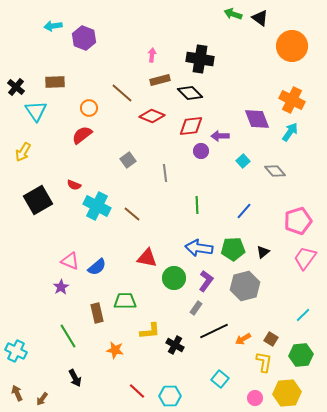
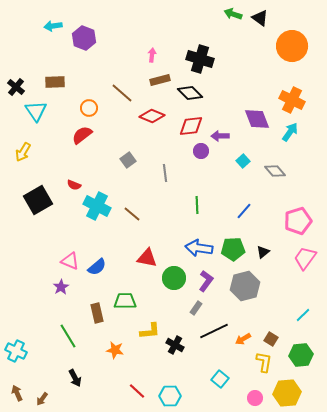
black cross at (200, 59): rotated 8 degrees clockwise
